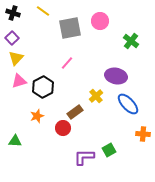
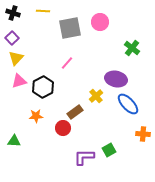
yellow line: rotated 32 degrees counterclockwise
pink circle: moved 1 px down
green cross: moved 1 px right, 7 px down
purple ellipse: moved 3 px down
orange star: moved 1 px left; rotated 16 degrees clockwise
green triangle: moved 1 px left
